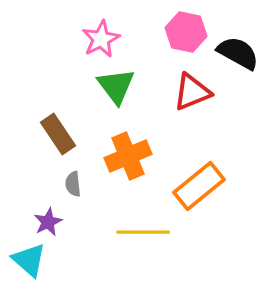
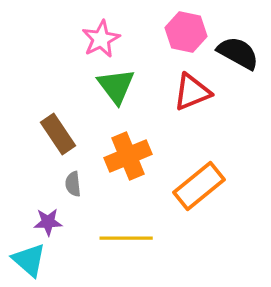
purple star: rotated 24 degrees clockwise
yellow line: moved 17 px left, 6 px down
